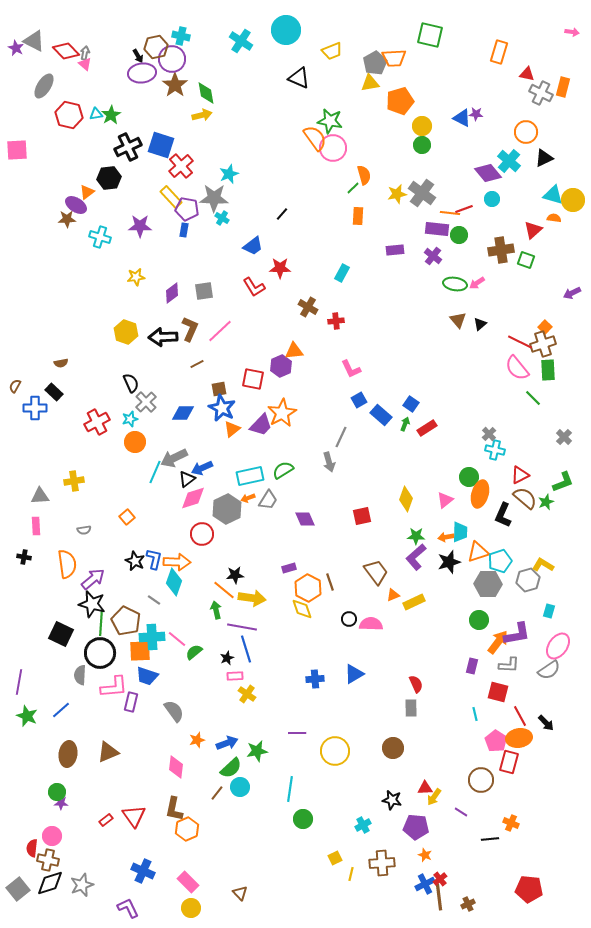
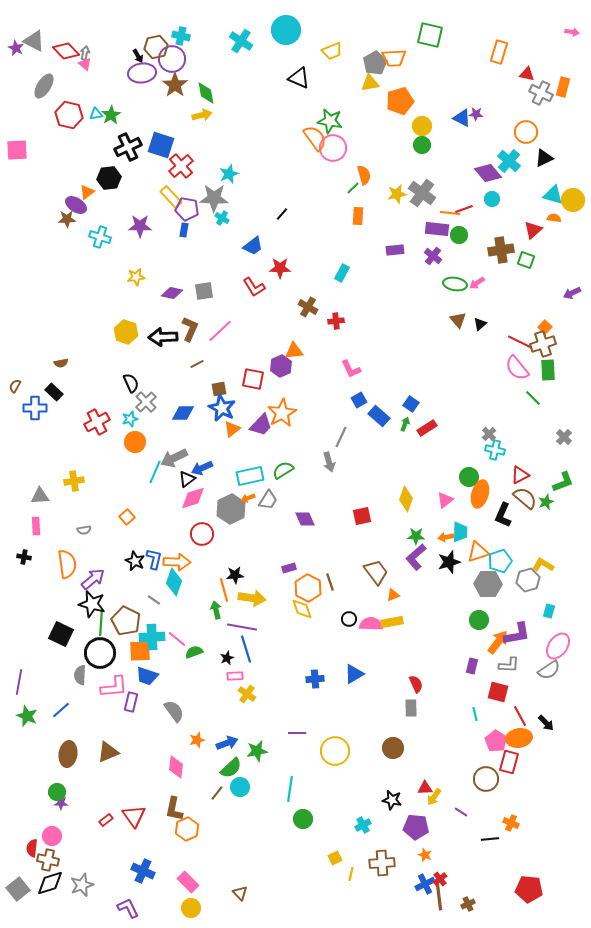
purple diamond at (172, 293): rotated 50 degrees clockwise
blue rectangle at (381, 415): moved 2 px left, 1 px down
gray hexagon at (227, 509): moved 4 px right
orange line at (224, 590): rotated 35 degrees clockwise
yellow rectangle at (414, 602): moved 22 px left, 20 px down; rotated 15 degrees clockwise
green semicircle at (194, 652): rotated 18 degrees clockwise
brown circle at (481, 780): moved 5 px right, 1 px up
